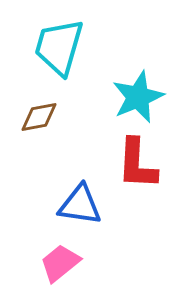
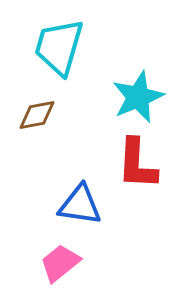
brown diamond: moved 2 px left, 2 px up
